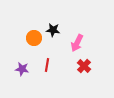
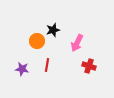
black star: rotated 24 degrees counterclockwise
orange circle: moved 3 px right, 3 px down
red cross: moved 5 px right; rotated 24 degrees counterclockwise
